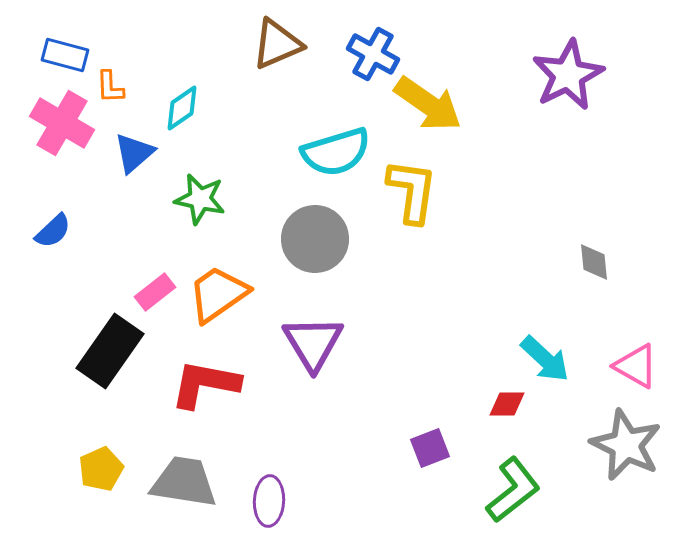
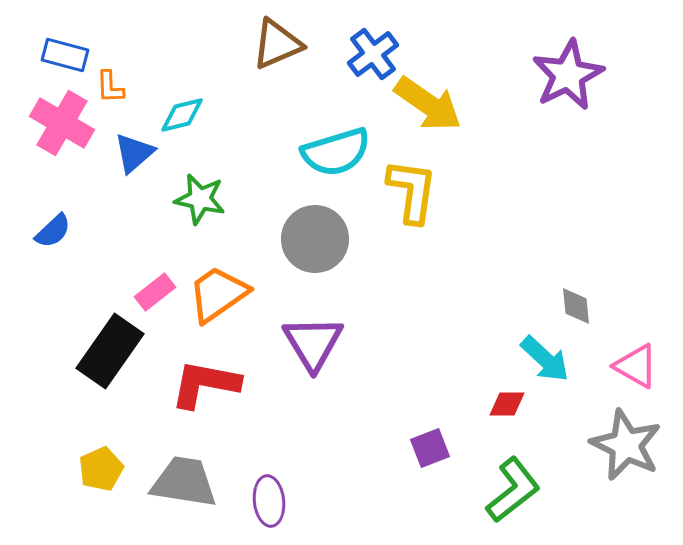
blue cross: rotated 24 degrees clockwise
cyan diamond: moved 7 px down; rotated 21 degrees clockwise
gray diamond: moved 18 px left, 44 px down
purple ellipse: rotated 9 degrees counterclockwise
